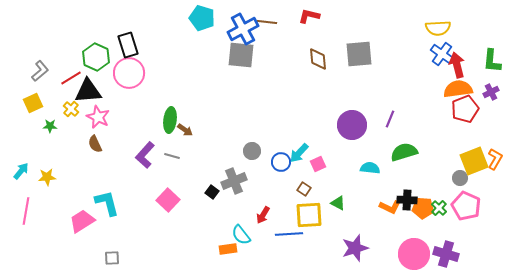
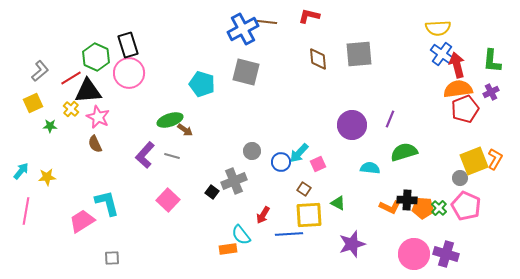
cyan pentagon at (202, 18): moved 66 px down
gray square at (241, 55): moved 5 px right, 17 px down; rotated 8 degrees clockwise
green ellipse at (170, 120): rotated 65 degrees clockwise
purple star at (355, 248): moved 3 px left, 4 px up
